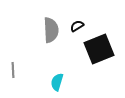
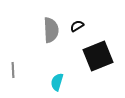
black square: moved 1 px left, 7 px down
